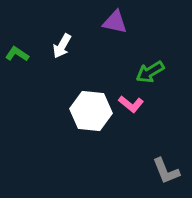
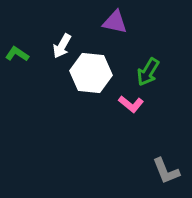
green arrow: moved 2 px left; rotated 28 degrees counterclockwise
white hexagon: moved 38 px up
